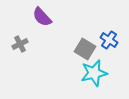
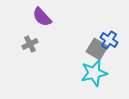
gray cross: moved 10 px right
gray square: moved 12 px right
